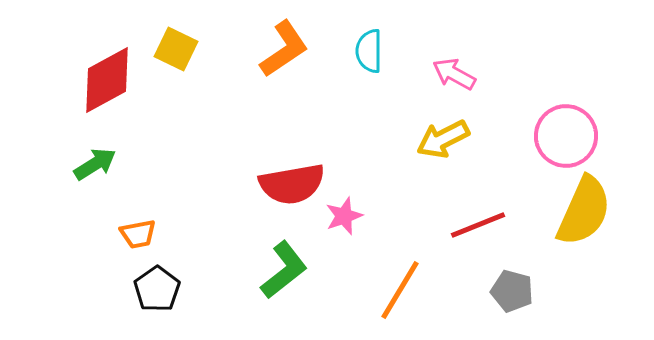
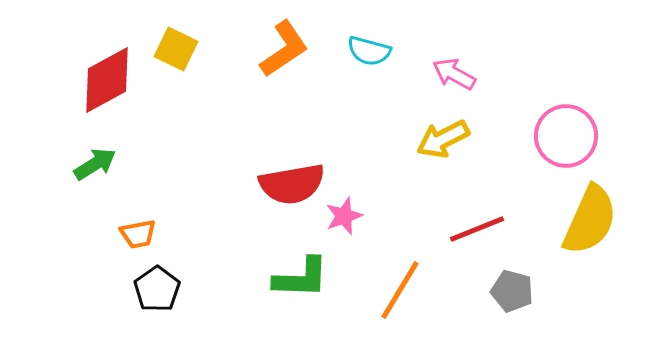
cyan semicircle: rotated 75 degrees counterclockwise
yellow semicircle: moved 6 px right, 9 px down
red line: moved 1 px left, 4 px down
green L-shape: moved 17 px right, 8 px down; rotated 40 degrees clockwise
